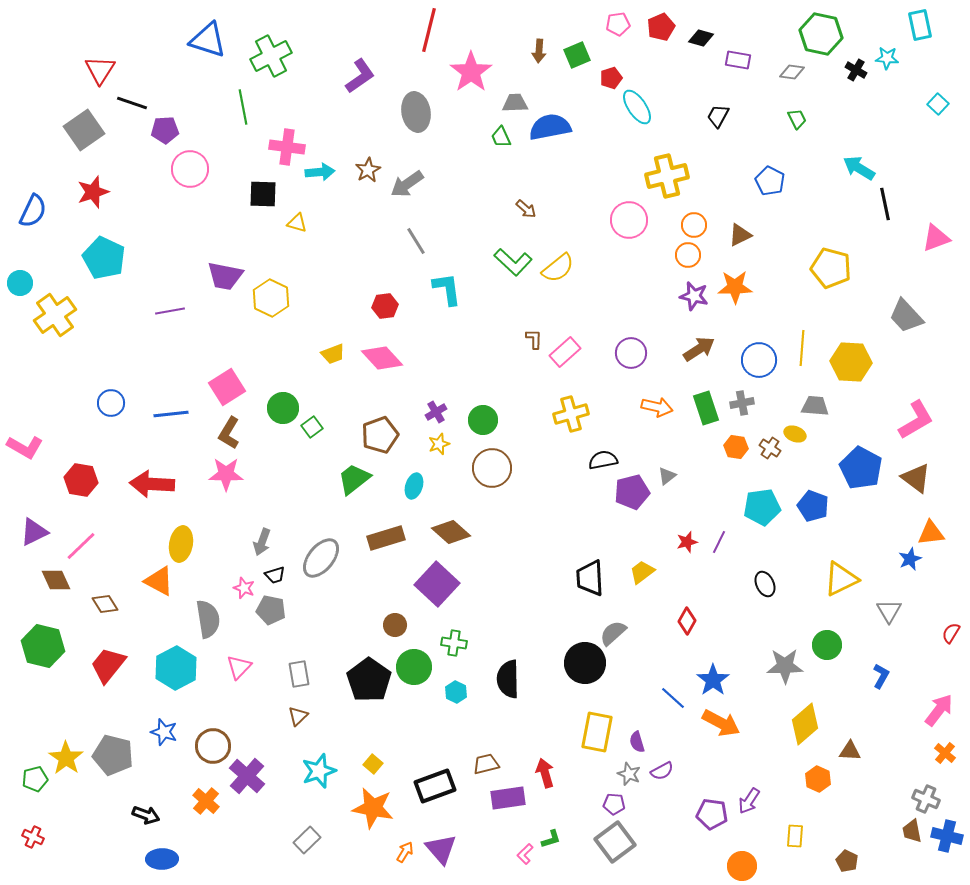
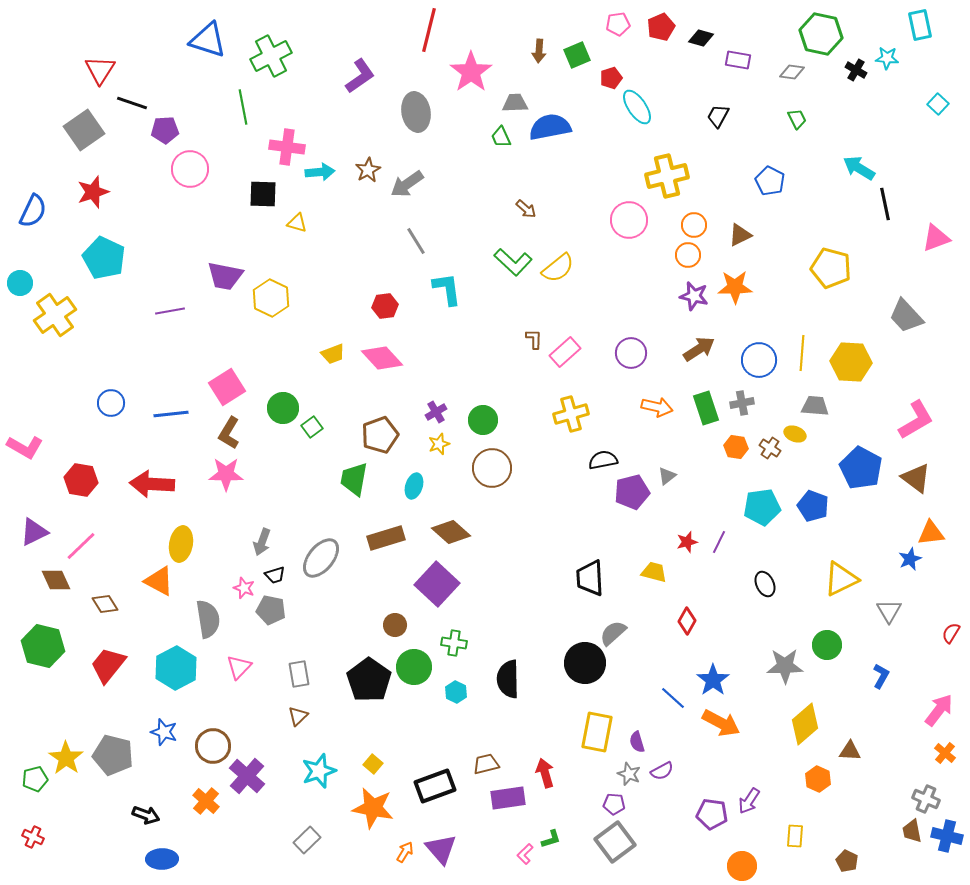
yellow line at (802, 348): moved 5 px down
green trapezoid at (354, 479): rotated 42 degrees counterclockwise
yellow trapezoid at (642, 572): moved 12 px right; rotated 52 degrees clockwise
